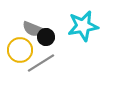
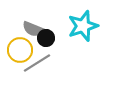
cyan star: rotated 8 degrees counterclockwise
black circle: moved 1 px down
gray line: moved 4 px left
